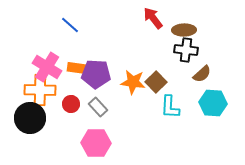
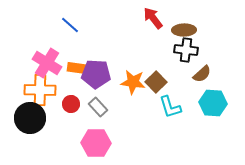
pink cross: moved 4 px up
cyan L-shape: rotated 20 degrees counterclockwise
